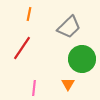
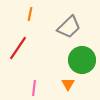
orange line: moved 1 px right
red line: moved 4 px left
green circle: moved 1 px down
